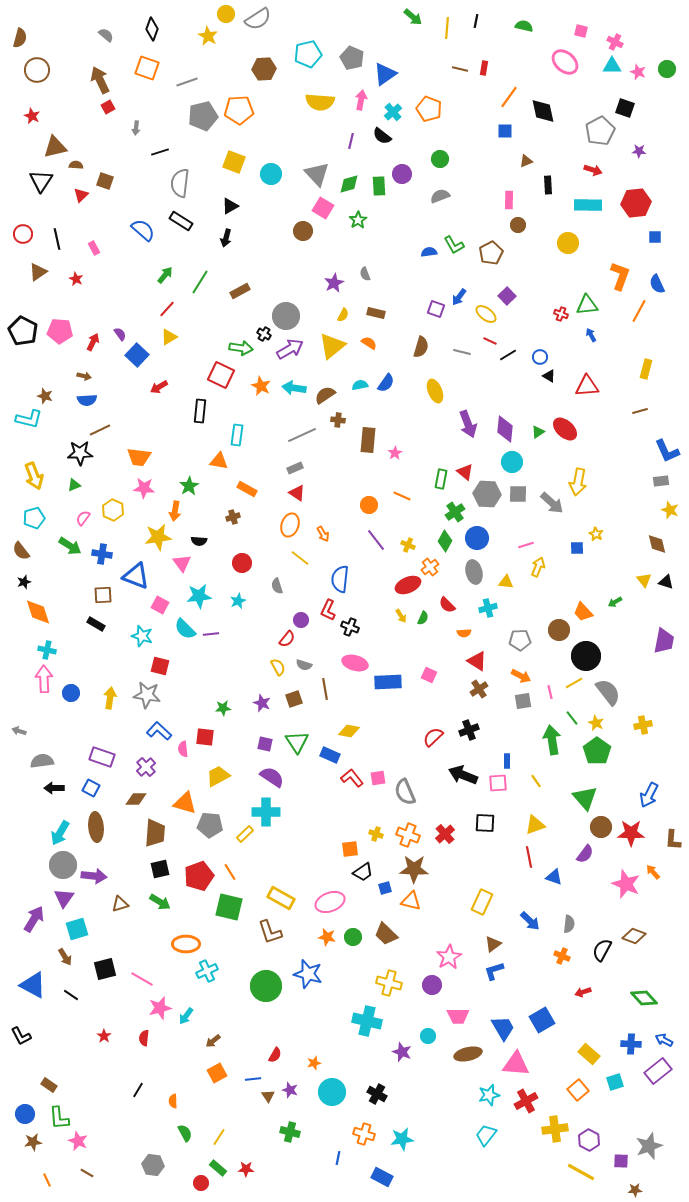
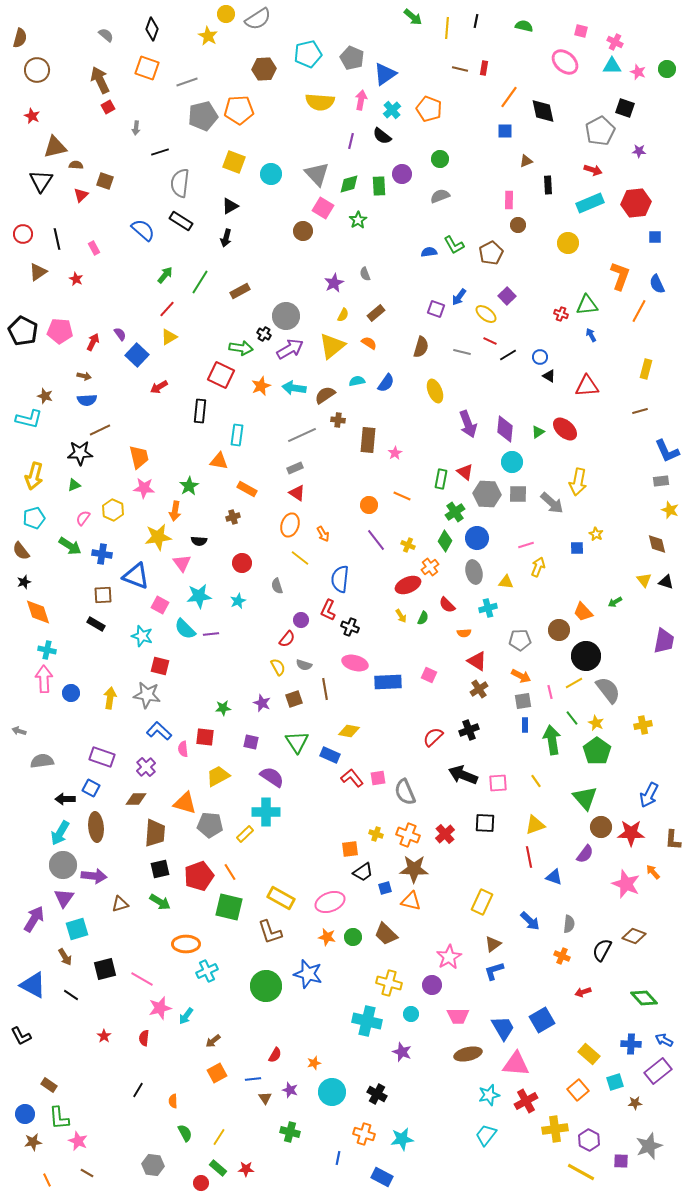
cyan cross at (393, 112): moved 1 px left, 2 px up
cyan rectangle at (588, 205): moved 2 px right, 2 px up; rotated 24 degrees counterclockwise
brown rectangle at (376, 313): rotated 54 degrees counterclockwise
cyan semicircle at (360, 385): moved 3 px left, 4 px up
orange star at (261, 386): rotated 24 degrees clockwise
orange trapezoid at (139, 457): rotated 110 degrees counterclockwise
yellow arrow at (34, 476): rotated 36 degrees clockwise
gray semicircle at (608, 692): moved 2 px up
purple square at (265, 744): moved 14 px left, 2 px up
blue rectangle at (507, 761): moved 18 px right, 36 px up
black arrow at (54, 788): moved 11 px right, 11 px down
cyan circle at (428, 1036): moved 17 px left, 22 px up
brown triangle at (268, 1096): moved 3 px left, 2 px down
brown star at (635, 1190): moved 87 px up
